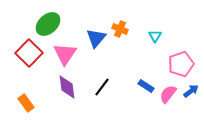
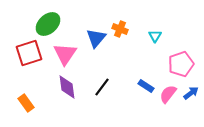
red square: rotated 28 degrees clockwise
blue arrow: moved 2 px down
